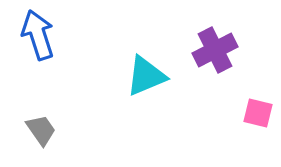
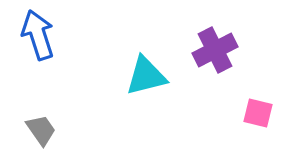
cyan triangle: rotated 9 degrees clockwise
